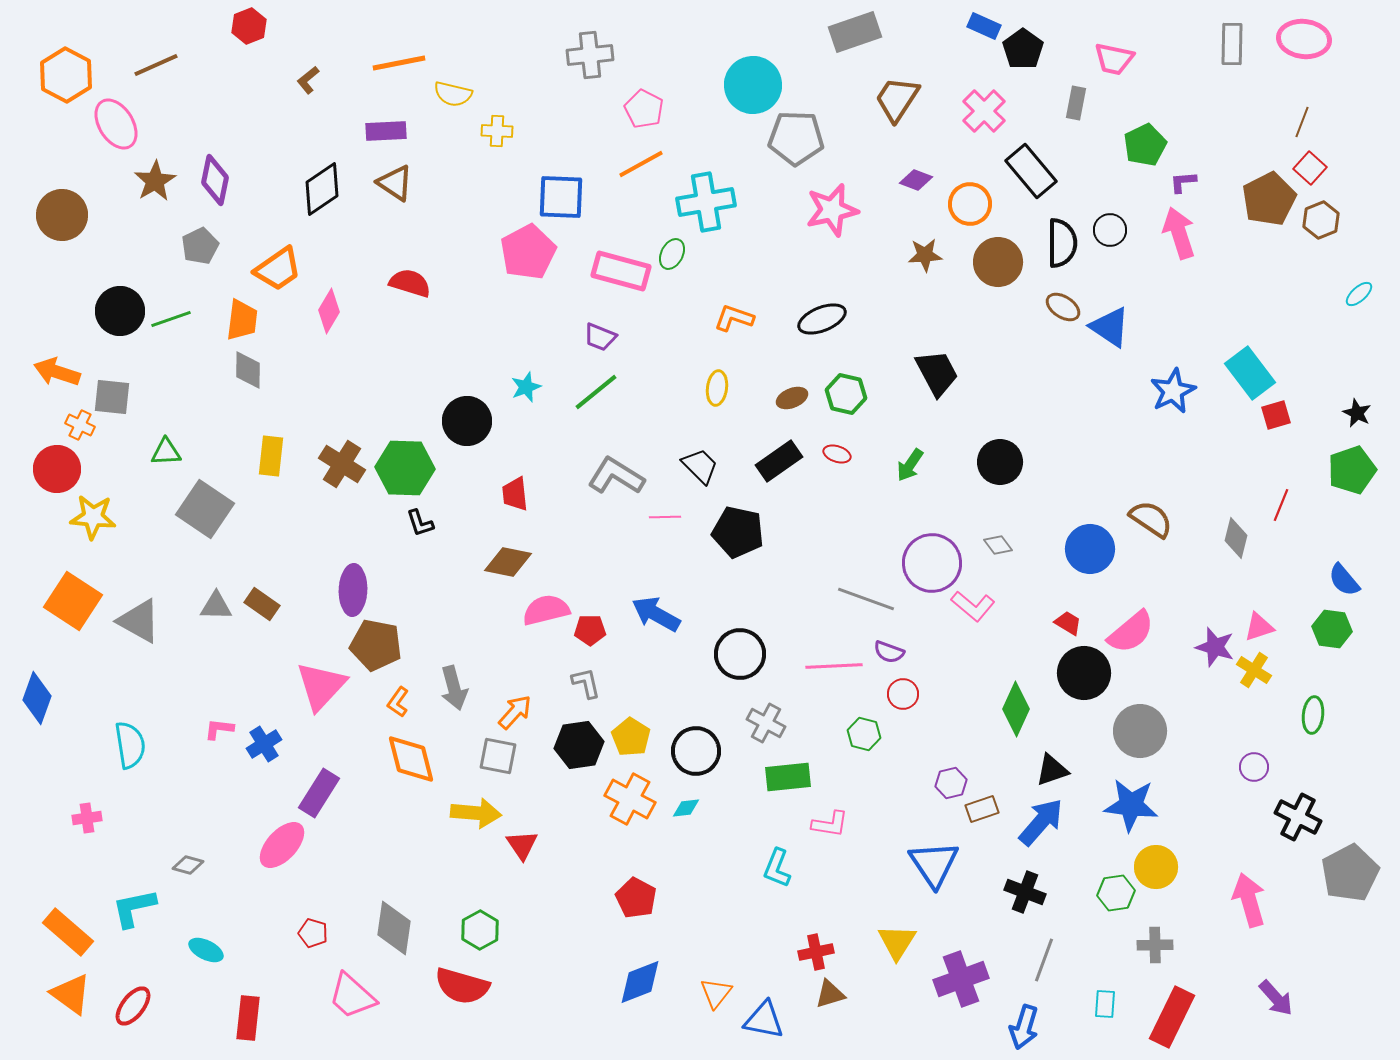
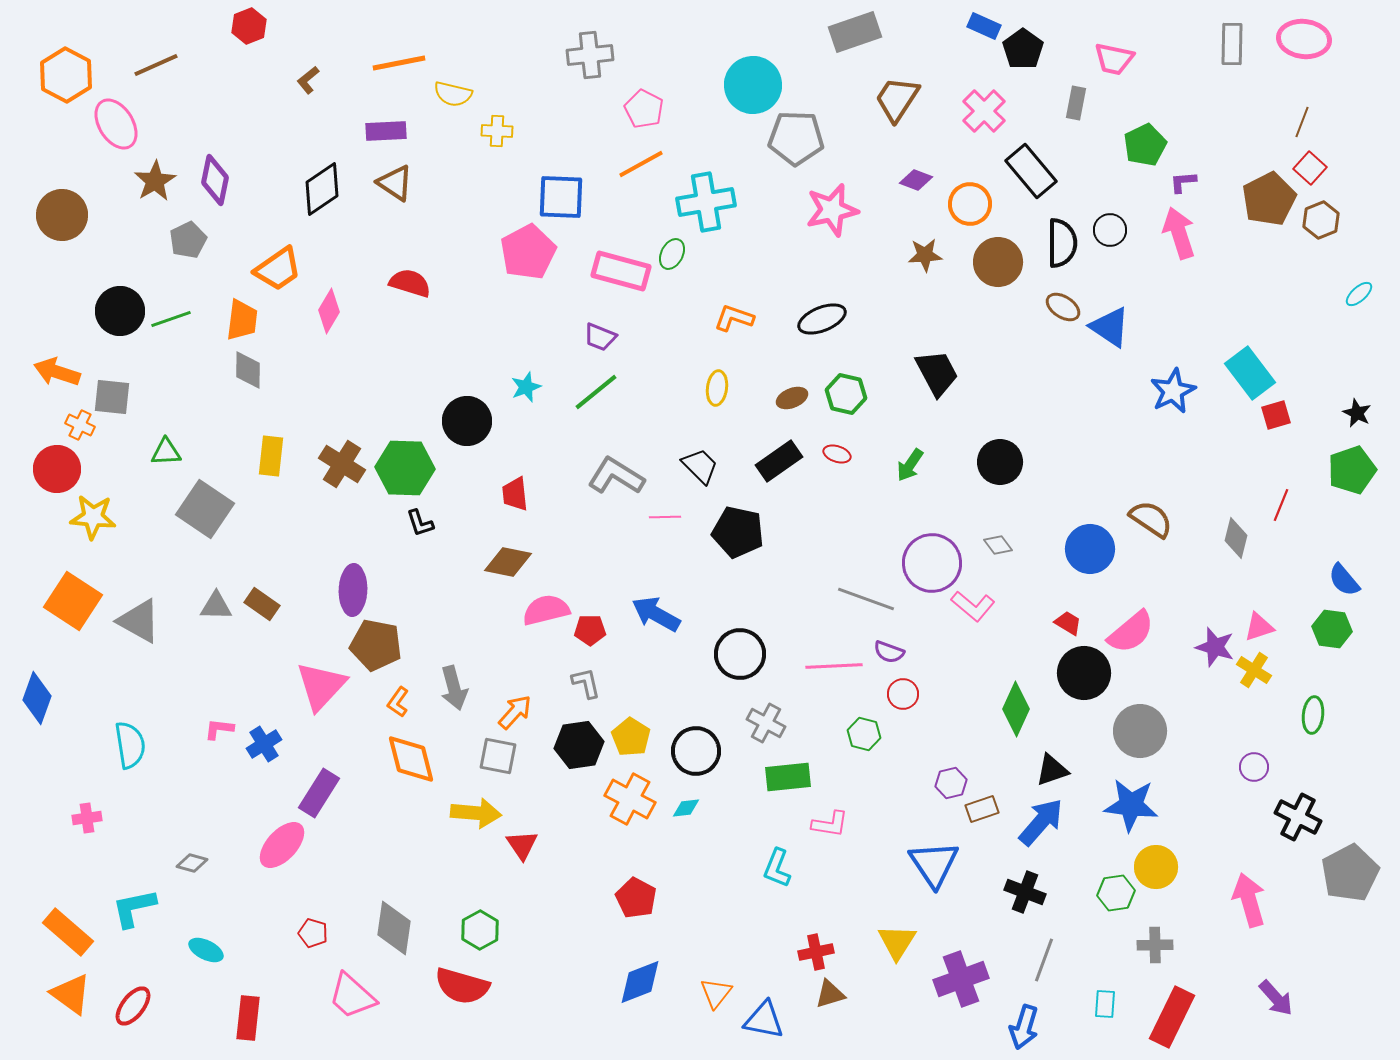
gray pentagon at (200, 246): moved 12 px left, 6 px up
gray diamond at (188, 865): moved 4 px right, 2 px up
